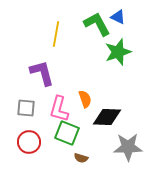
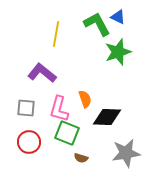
purple L-shape: rotated 36 degrees counterclockwise
gray star: moved 2 px left, 6 px down; rotated 8 degrees counterclockwise
